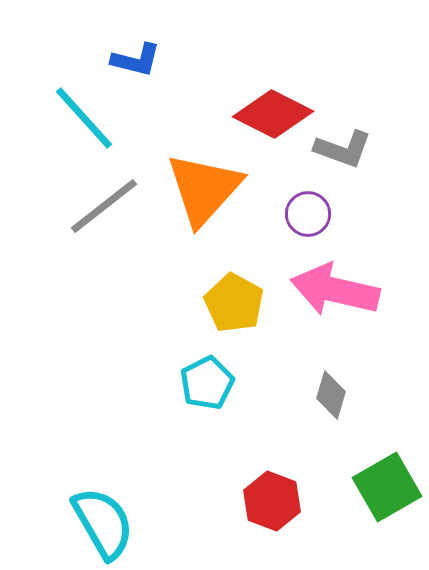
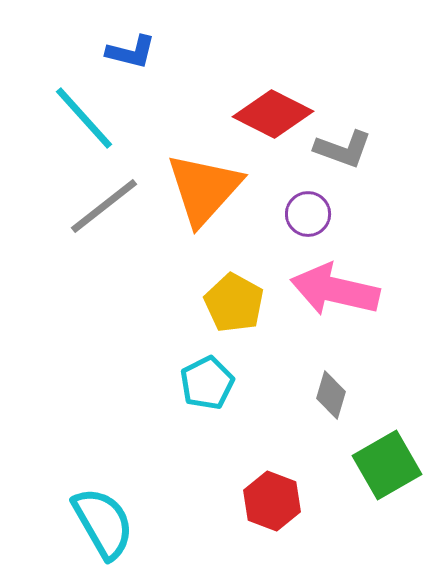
blue L-shape: moved 5 px left, 8 px up
green square: moved 22 px up
